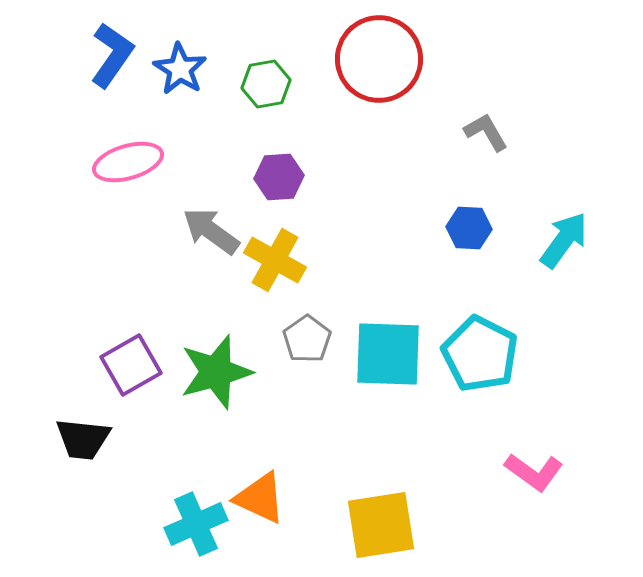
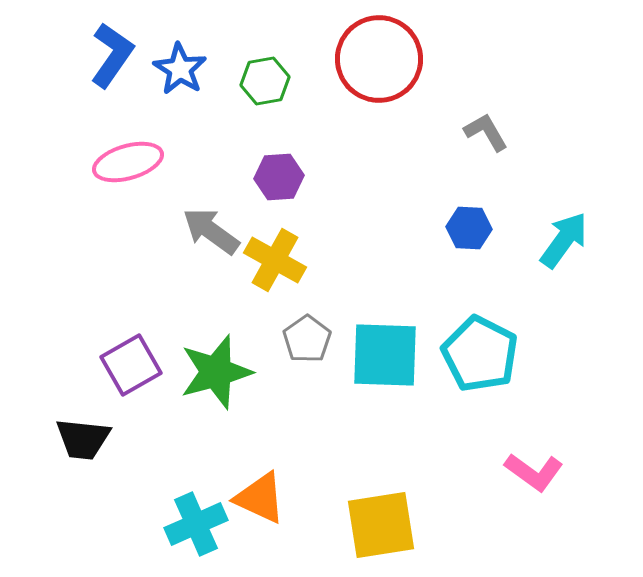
green hexagon: moved 1 px left, 3 px up
cyan square: moved 3 px left, 1 px down
